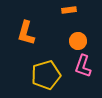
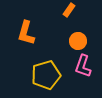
orange rectangle: rotated 48 degrees counterclockwise
